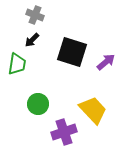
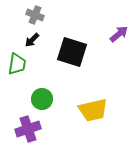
purple arrow: moved 13 px right, 28 px up
green circle: moved 4 px right, 5 px up
yellow trapezoid: rotated 120 degrees clockwise
purple cross: moved 36 px left, 3 px up
